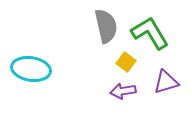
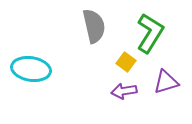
gray semicircle: moved 12 px left
green L-shape: rotated 63 degrees clockwise
purple arrow: moved 1 px right
